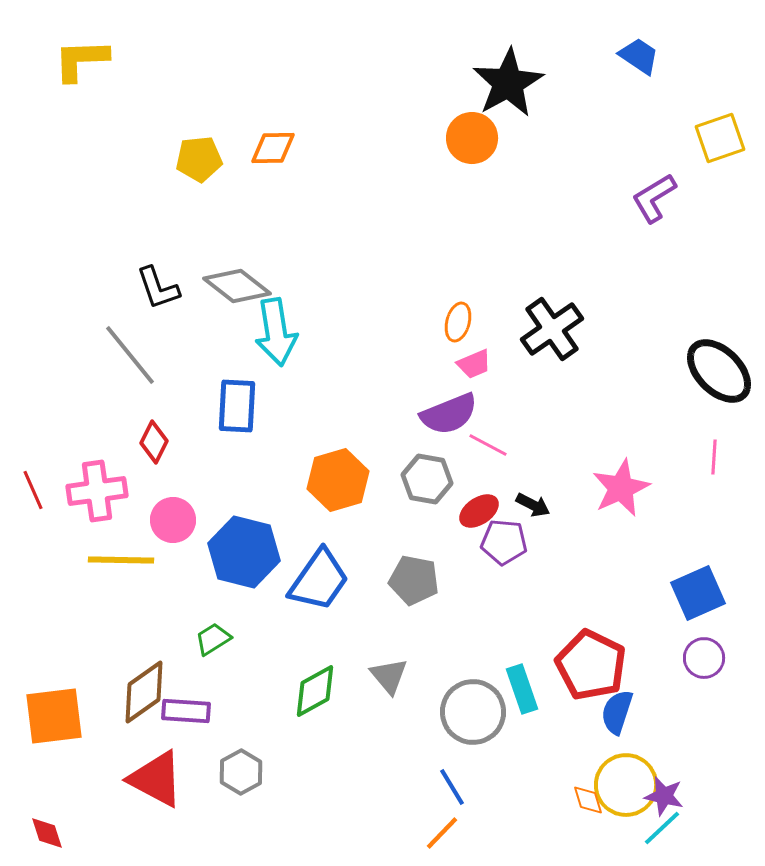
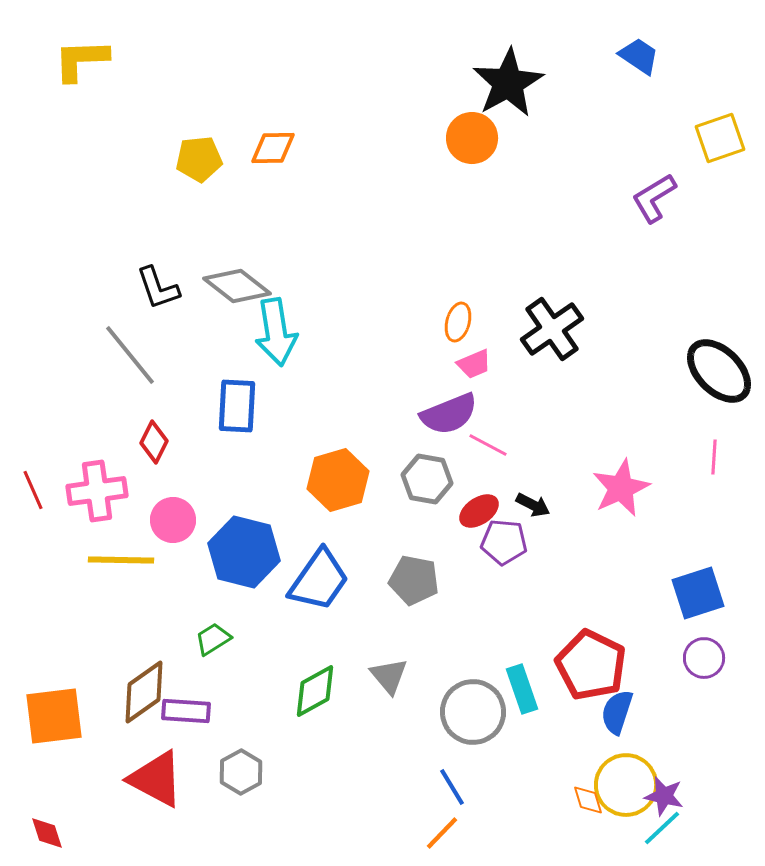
blue square at (698, 593): rotated 6 degrees clockwise
